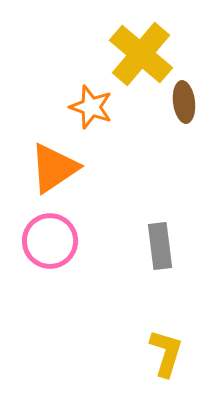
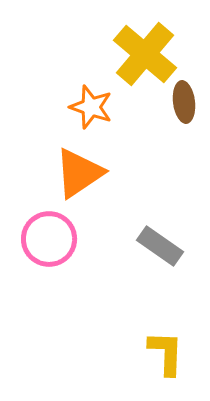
yellow cross: moved 4 px right
orange triangle: moved 25 px right, 5 px down
pink circle: moved 1 px left, 2 px up
gray rectangle: rotated 48 degrees counterclockwise
yellow L-shape: rotated 15 degrees counterclockwise
